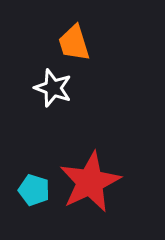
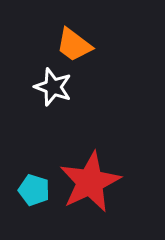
orange trapezoid: moved 2 px down; rotated 36 degrees counterclockwise
white star: moved 1 px up
